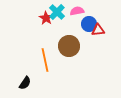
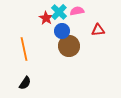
cyan cross: moved 2 px right
blue circle: moved 27 px left, 7 px down
orange line: moved 21 px left, 11 px up
